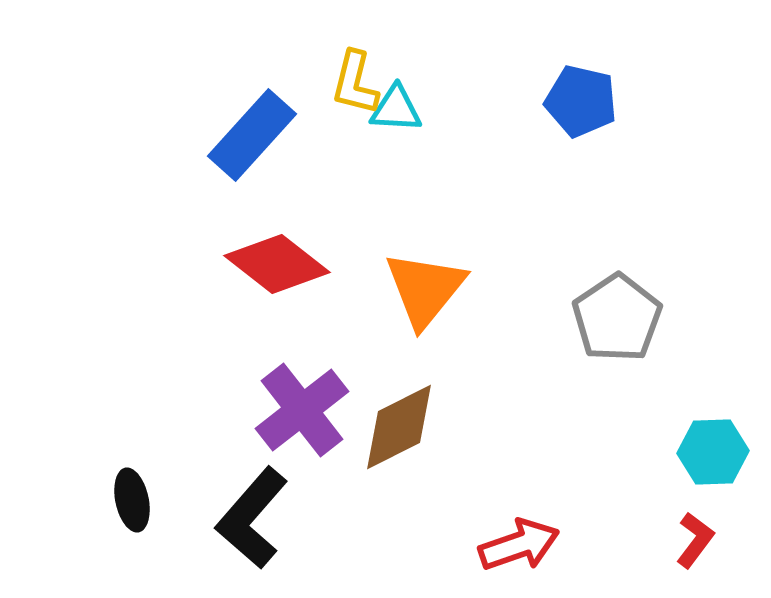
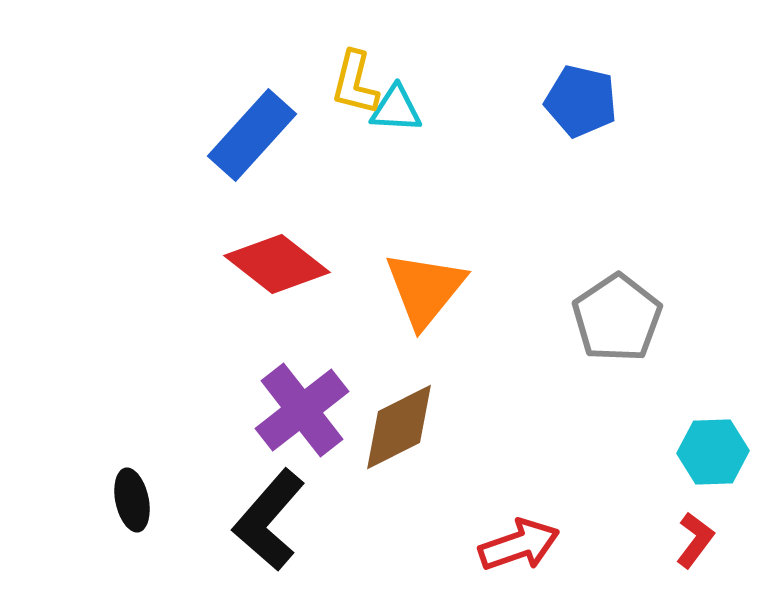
black L-shape: moved 17 px right, 2 px down
